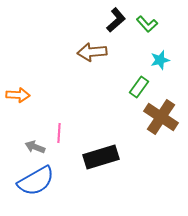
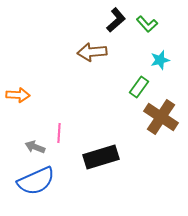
blue semicircle: rotated 6 degrees clockwise
